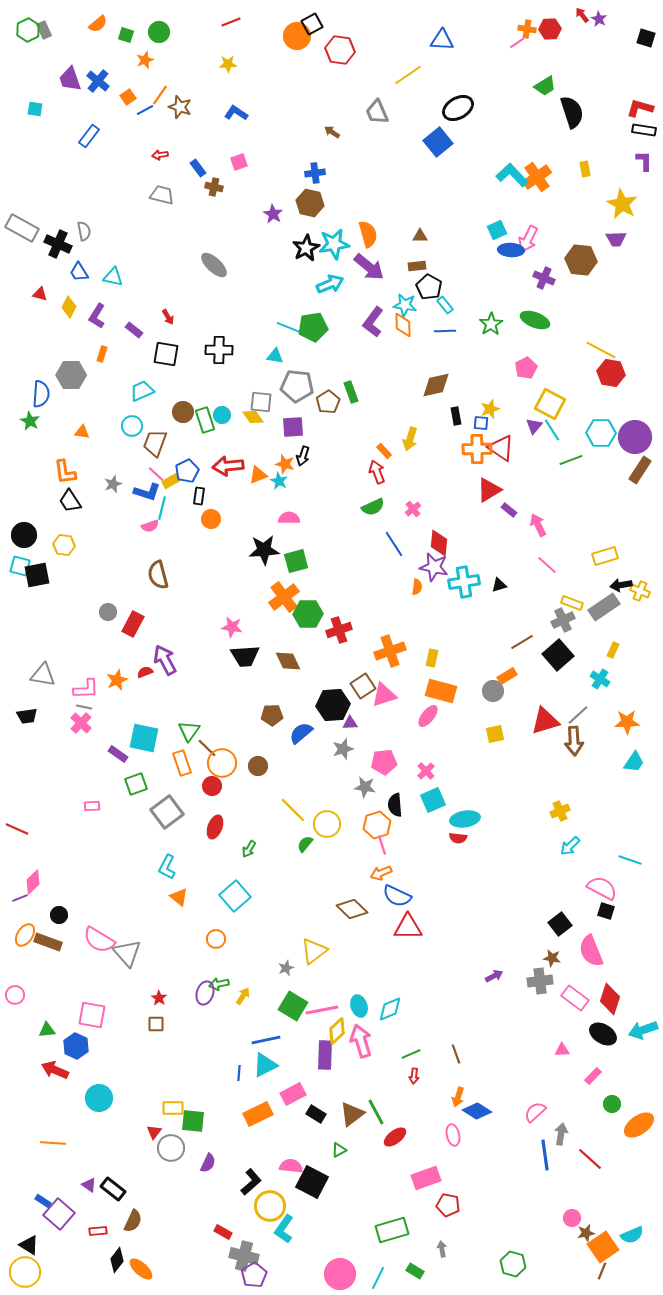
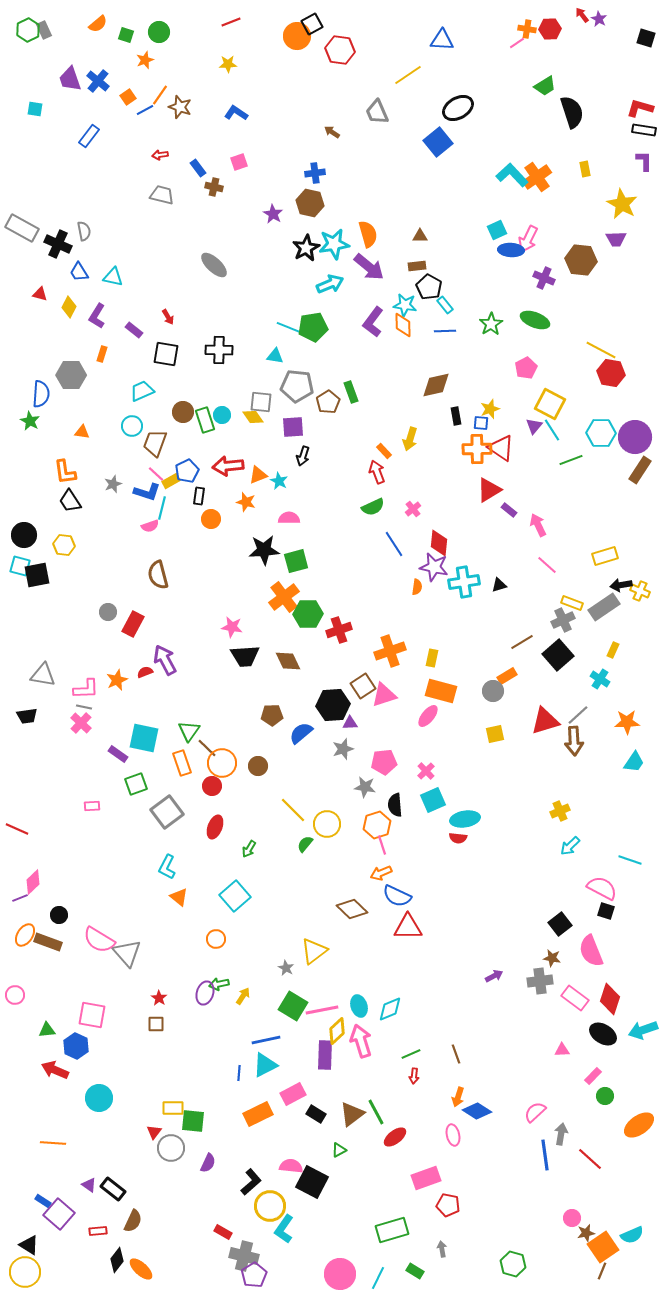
orange star at (285, 464): moved 39 px left, 38 px down
gray star at (286, 968): rotated 21 degrees counterclockwise
green circle at (612, 1104): moved 7 px left, 8 px up
